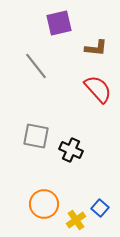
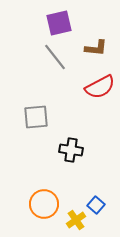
gray line: moved 19 px right, 9 px up
red semicircle: moved 2 px right, 2 px up; rotated 104 degrees clockwise
gray square: moved 19 px up; rotated 16 degrees counterclockwise
black cross: rotated 15 degrees counterclockwise
blue square: moved 4 px left, 3 px up
